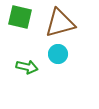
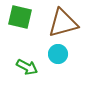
brown triangle: moved 3 px right
green arrow: rotated 15 degrees clockwise
